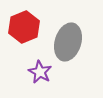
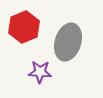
purple star: rotated 25 degrees counterclockwise
